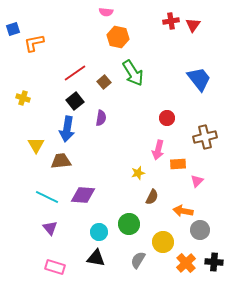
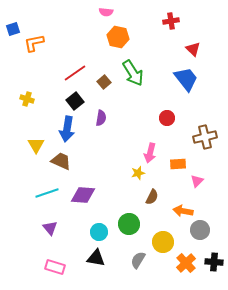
red triangle: moved 24 px down; rotated 21 degrees counterclockwise
blue trapezoid: moved 13 px left
yellow cross: moved 4 px right, 1 px down
pink arrow: moved 8 px left, 3 px down
brown trapezoid: rotated 30 degrees clockwise
cyan line: moved 4 px up; rotated 45 degrees counterclockwise
